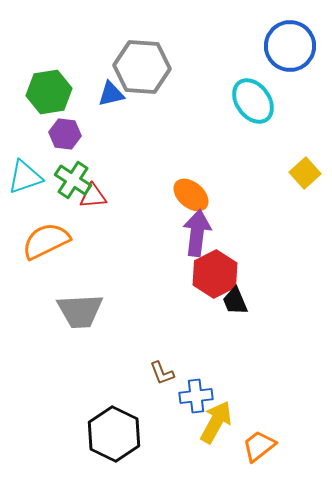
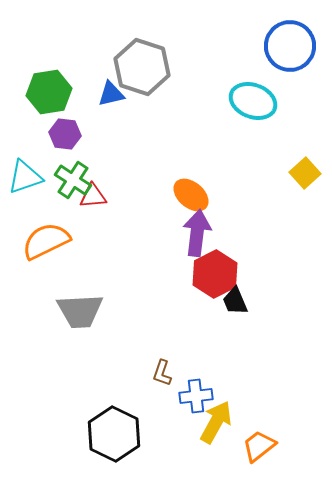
gray hexagon: rotated 14 degrees clockwise
cyan ellipse: rotated 33 degrees counterclockwise
brown L-shape: rotated 40 degrees clockwise
